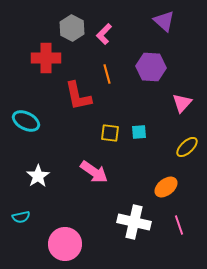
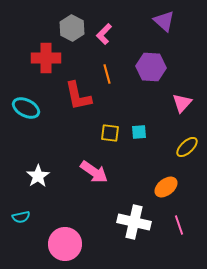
cyan ellipse: moved 13 px up
